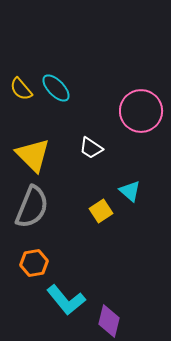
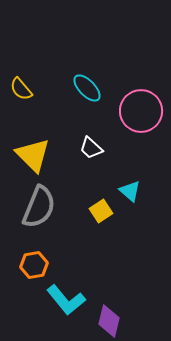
cyan ellipse: moved 31 px right
white trapezoid: rotated 10 degrees clockwise
gray semicircle: moved 7 px right
orange hexagon: moved 2 px down
